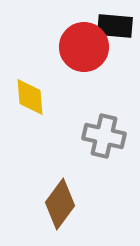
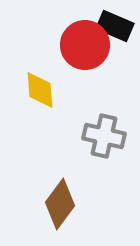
black rectangle: rotated 18 degrees clockwise
red circle: moved 1 px right, 2 px up
yellow diamond: moved 10 px right, 7 px up
